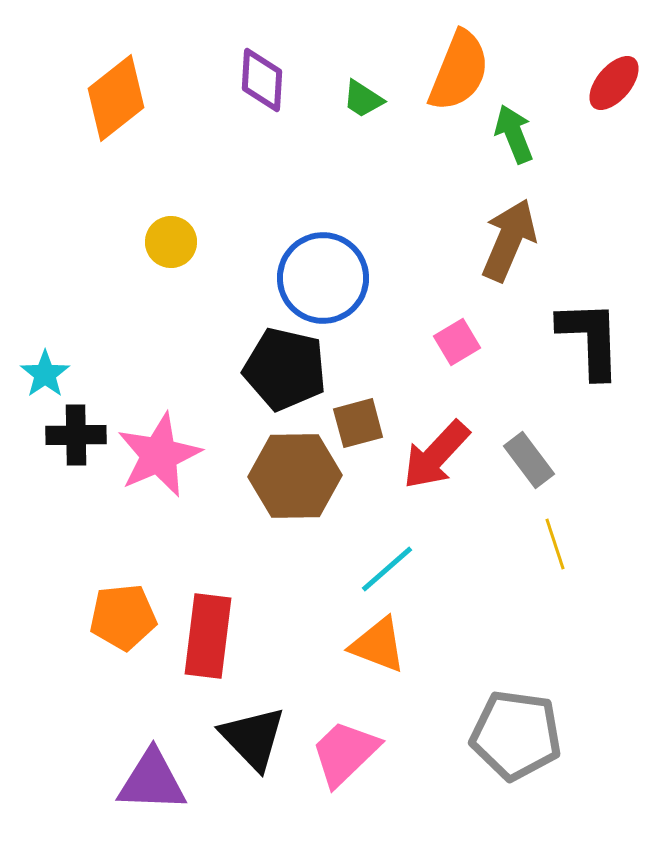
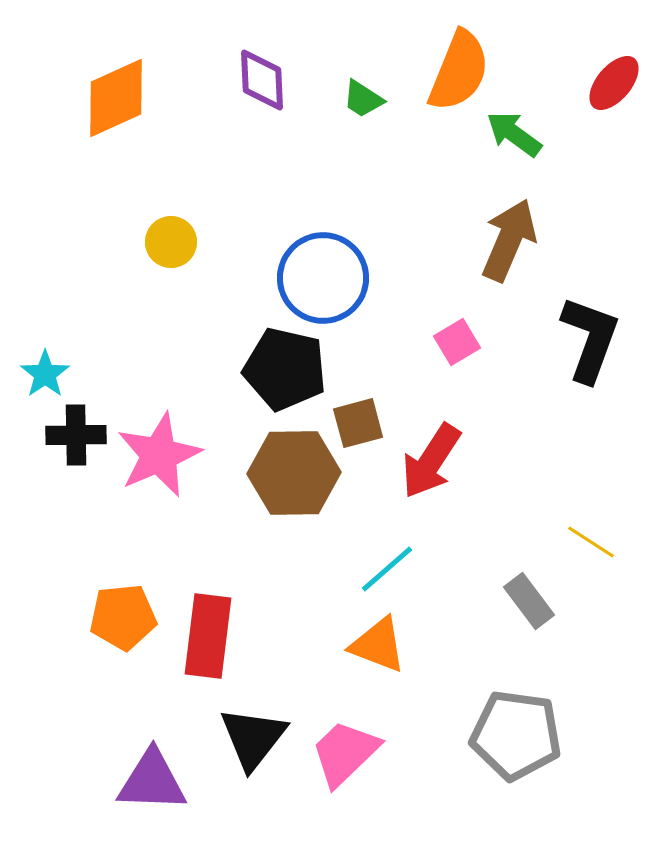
purple diamond: rotated 6 degrees counterclockwise
orange diamond: rotated 14 degrees clockwise
green arrow: rotated 32 degrees counterclockwise
black L-shape: rotated 22 degrees clockwise
red arrow: moved 5 px left, 6 px down; rotated 10 degrees counterclockwise
gray rectangle: moved 141 px down
brown hexagon: moved 1 px left, 3 px up
yellow line: moved 36 px right, 2 px up; rotated 39 degrees counterclockwise
black triangle: rotated 22 degrees clockwise
